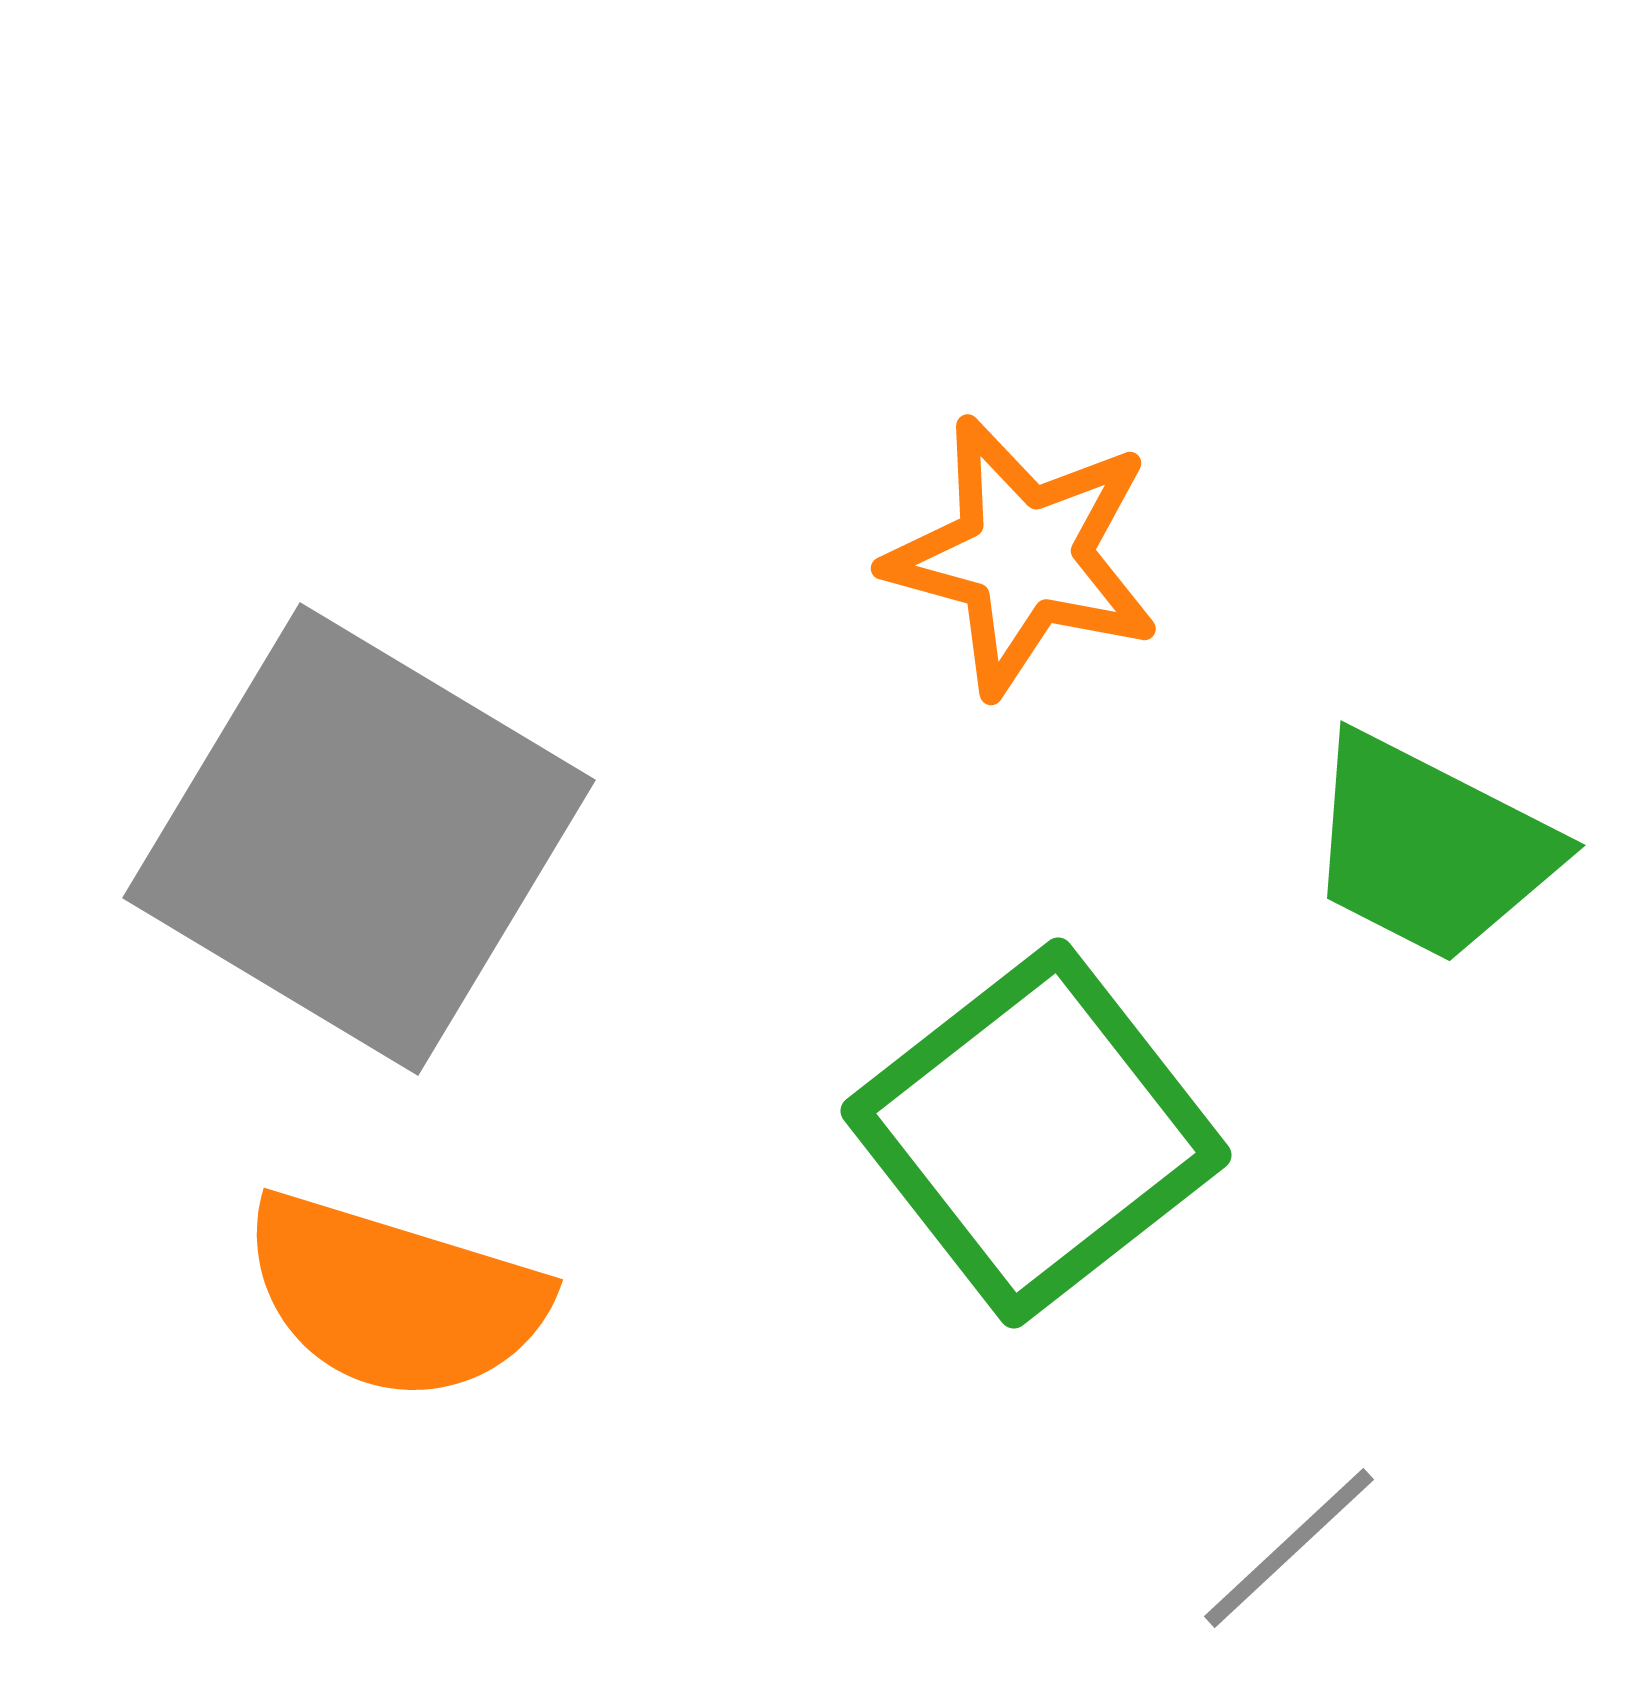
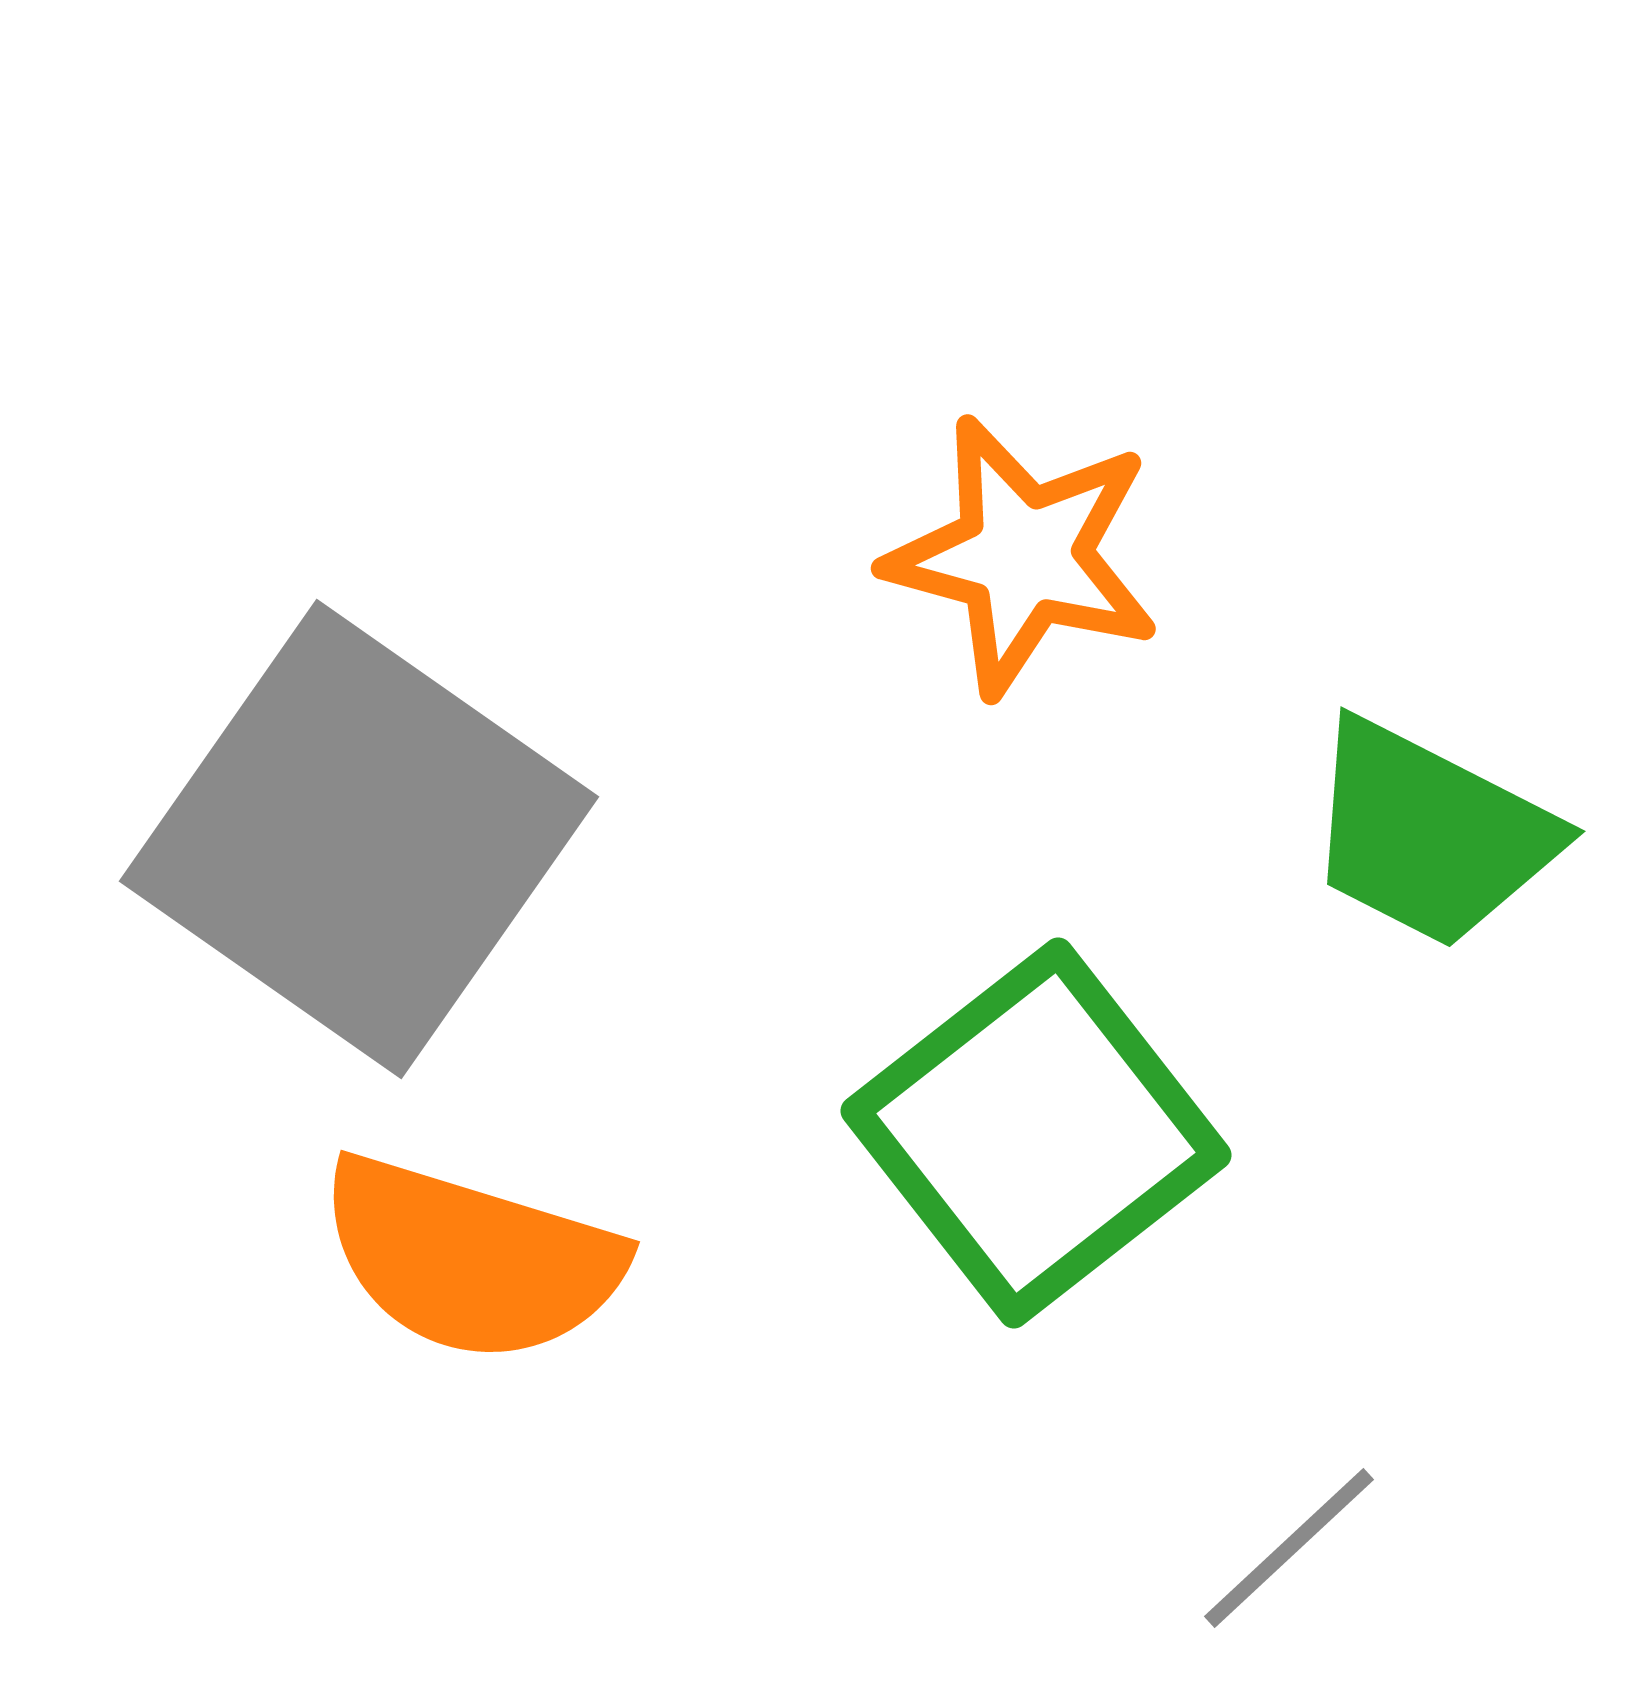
gray square: rotated 4 degrees clockwise
green trapezoid: moved 14 px up
orange semicircle: moved 77 px right, 38 px up
